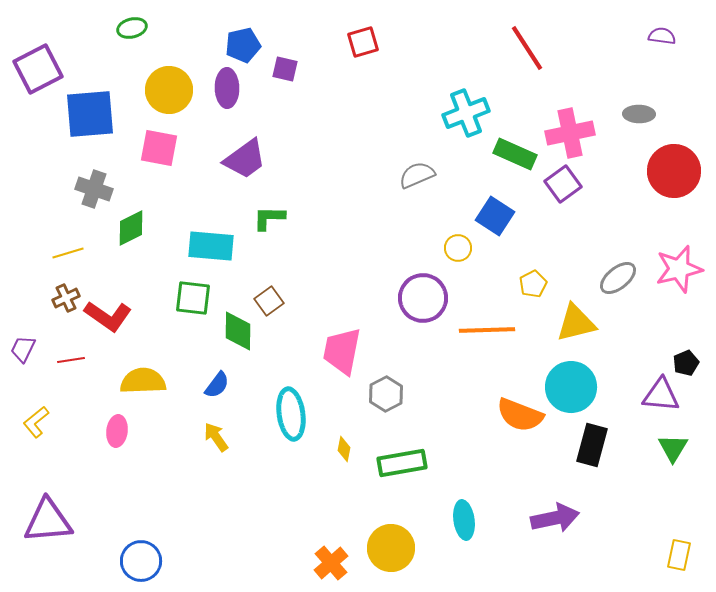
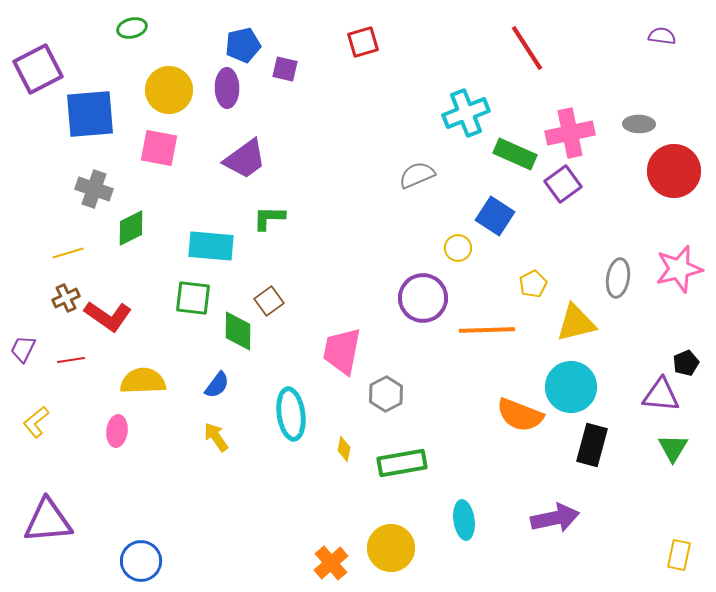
gray ellipse at (639, 114): moved 10 px down
gray ellipse at (618, 278): rotated 42 degrees counterclockwise
